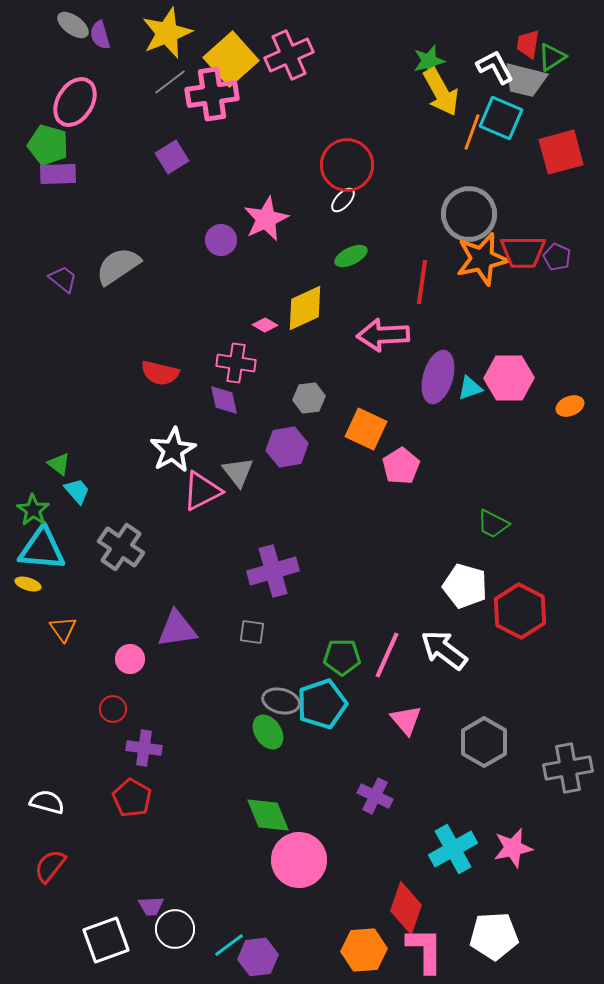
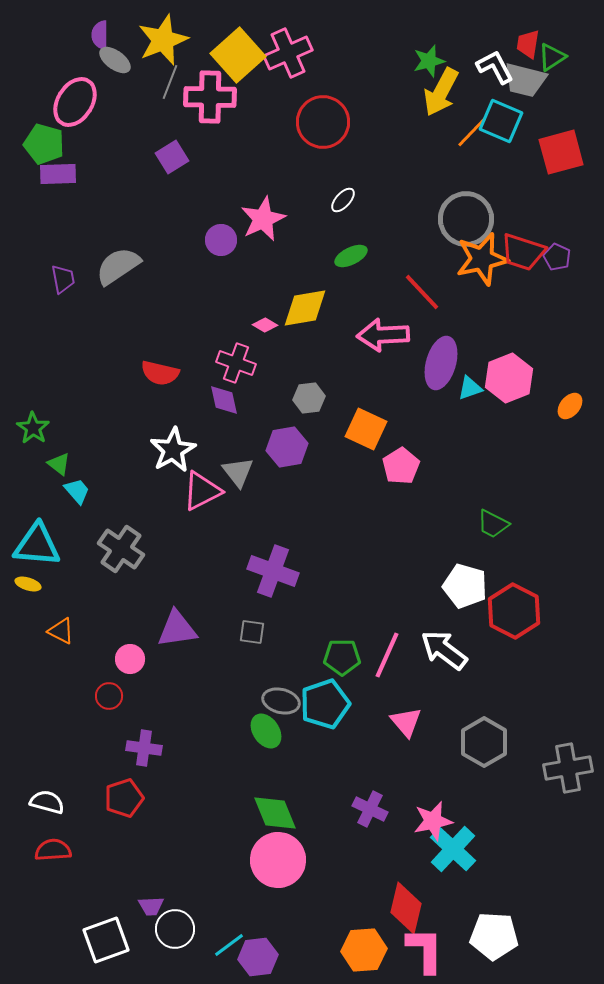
gray ellipse at (73, 25): moved 42 px right, 35 px down
yellow star at (167, 33): moved 4 px left, 7 px down
purple semicircle at (100, 35): rotated 16 degrees clockwise
pink cross at (289, 55): moved 1 px left, 2 px up
yellow square at (231, 59): moved 7 px right, 4 px up
gray line at (170, 82): rotated 32 degrees counterclockwise
yellow arrow at (441, 92): rotated 57 degrees clockwise
pink cross at (212, 94): moved 2 px left, 3 px down; rotated 9 degrees clockwise
cyan square at (501, 118): moved 3 px down
orange line at (472, 132): rotated 24 degrees clockwise
green pentagon at (48, 145): moved 4 px left, 1 px up
red circle at (347, 165): moved 24 px left, 43 px up
gray circle at (469, 214): moved 3 px left, 5 px down
pink star at (266, 219): moved 3 px left
red trapezoid at (523, 252): rotated 18 degrees clockwise
purple trapezoid at (63, 279): rotated 40 degrees clockwise
red line at (422, 282): moved 10 px down; rotated 51 degrees counterclockwise
yellow diamond at (305, 308): rotated 15 degrees clockwise
pink cross at (236, 363): rotated 12 degrees clockwise
purple ellipse at (438, 377): moved 3 px right, 14 px up
pink hexagon at (509, 378): rotated 21 degrees counterclockwise
orange ellipse at (570, 406): rotated 28 degrees counterclockwise
green star at (33, 510): moved 82 px up
gray cross at (121, 547): moved 2 px down
cyan triangle at (42, 549): moved 5 px left, 4 px up
purple cross at (273, 571): rotated 36 degrees clockwise
red hexagon at (520, 611): moved 6 px left
orange triangle at (63, 629): moved 2 px left, 2 px down; rotated 28 degrees counterclockwise
cyan pentagon at (322, 704): moved 3 px right
red circle at (113, 709): moved 4 px left, 13 px up
pink triangle at (406, 720): moved 2 px down
green ellipse at (268, 732): moved 2 px left, 1 px up
purple cross at (375, 796): moved 5 px left, 13 px down
red pentagon at (132, 798): moved 8 px left; rotated 24 degrees clockwise
green diamond at (268, 815): moved 7 px right, 2 px up
pink star at (513, 848): moved 80 px left, 27 px up
cyan cross at (453, 849): rotated 18 degrees counterclockwise
pink circle at (299, 860): moved 21 px left
red semicircle at (50, 866): moved 3 px right, 16 px up; rotated 48 degrees clockwise
red diamond at (406, 908): rotated 6 degrees counterclockwise
white pentagon at (494, 936): rotated 6 degrees clockwise
